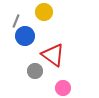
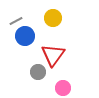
yellow circle: moved 9 px right, 6 px down
gray line: rotated 40 degrees clockwise
red triangle: rotated 30 degrees clockwise
gray circle: moved 3 px right, 1 px down
